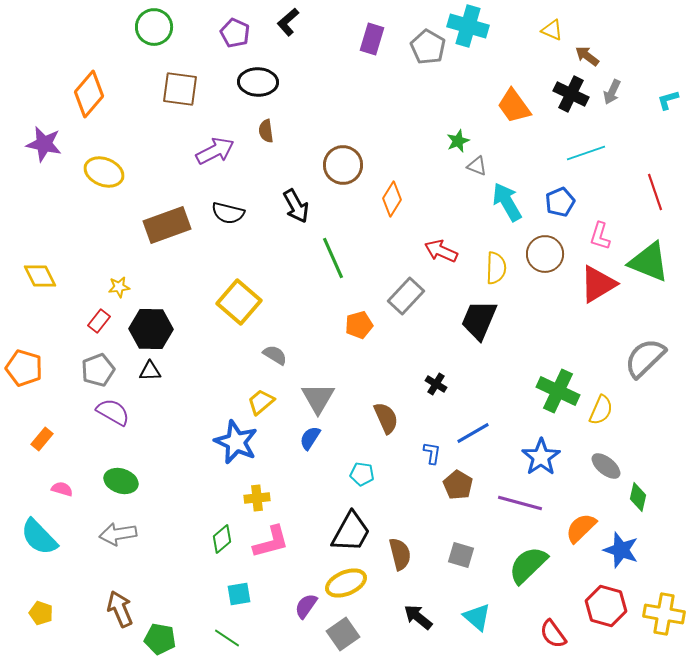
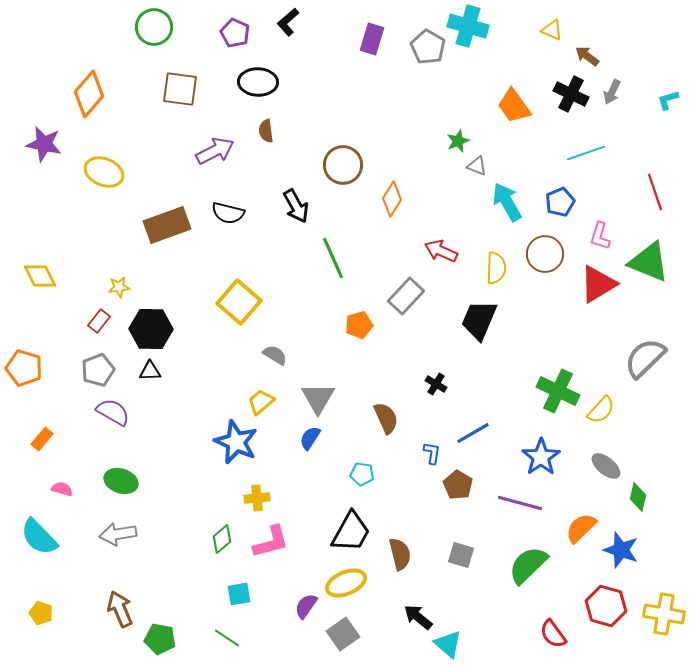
yellow semicircle at (601, 410): rotated 20 degrees clockwise
cyan triangle at (477, 617): moved 29 px left, 27 px down
